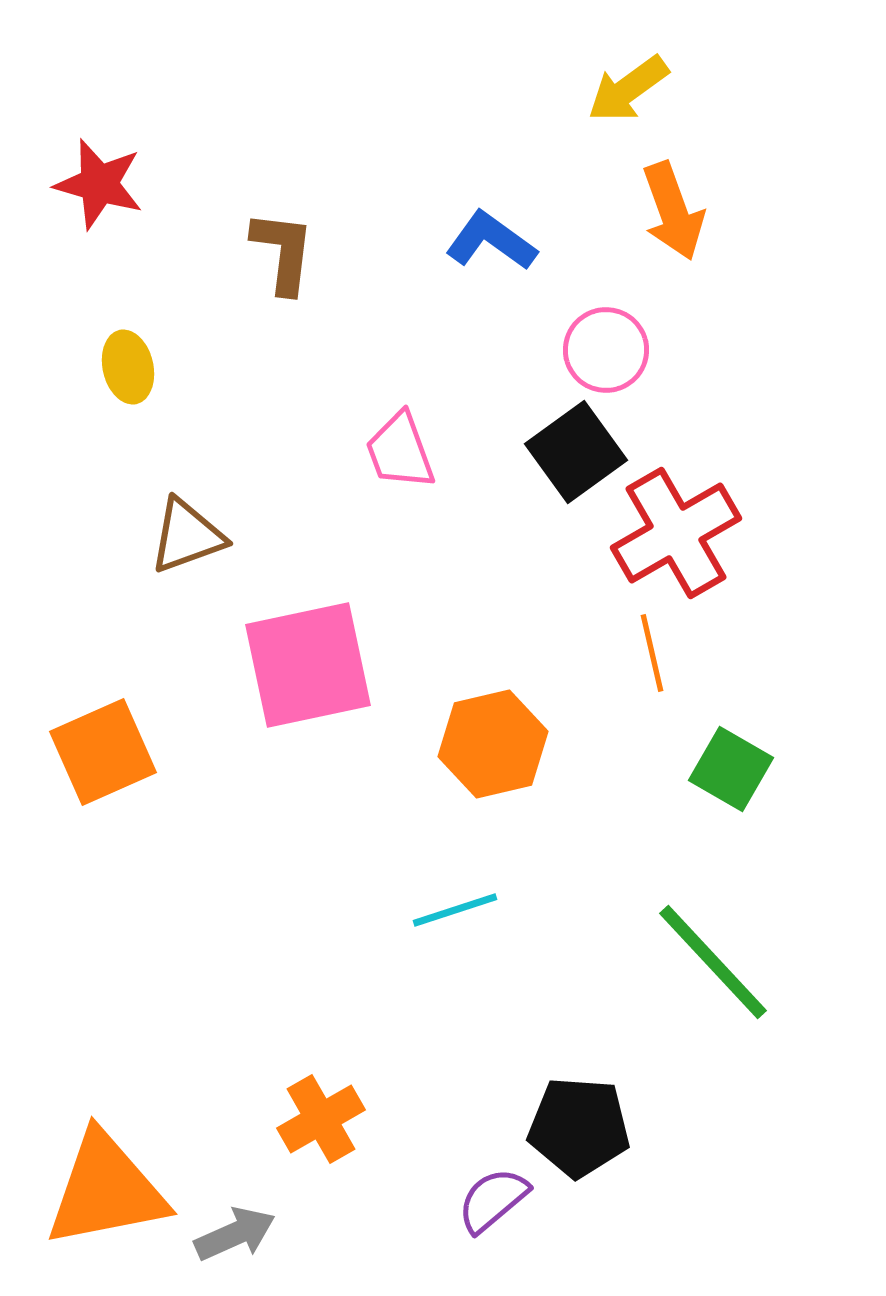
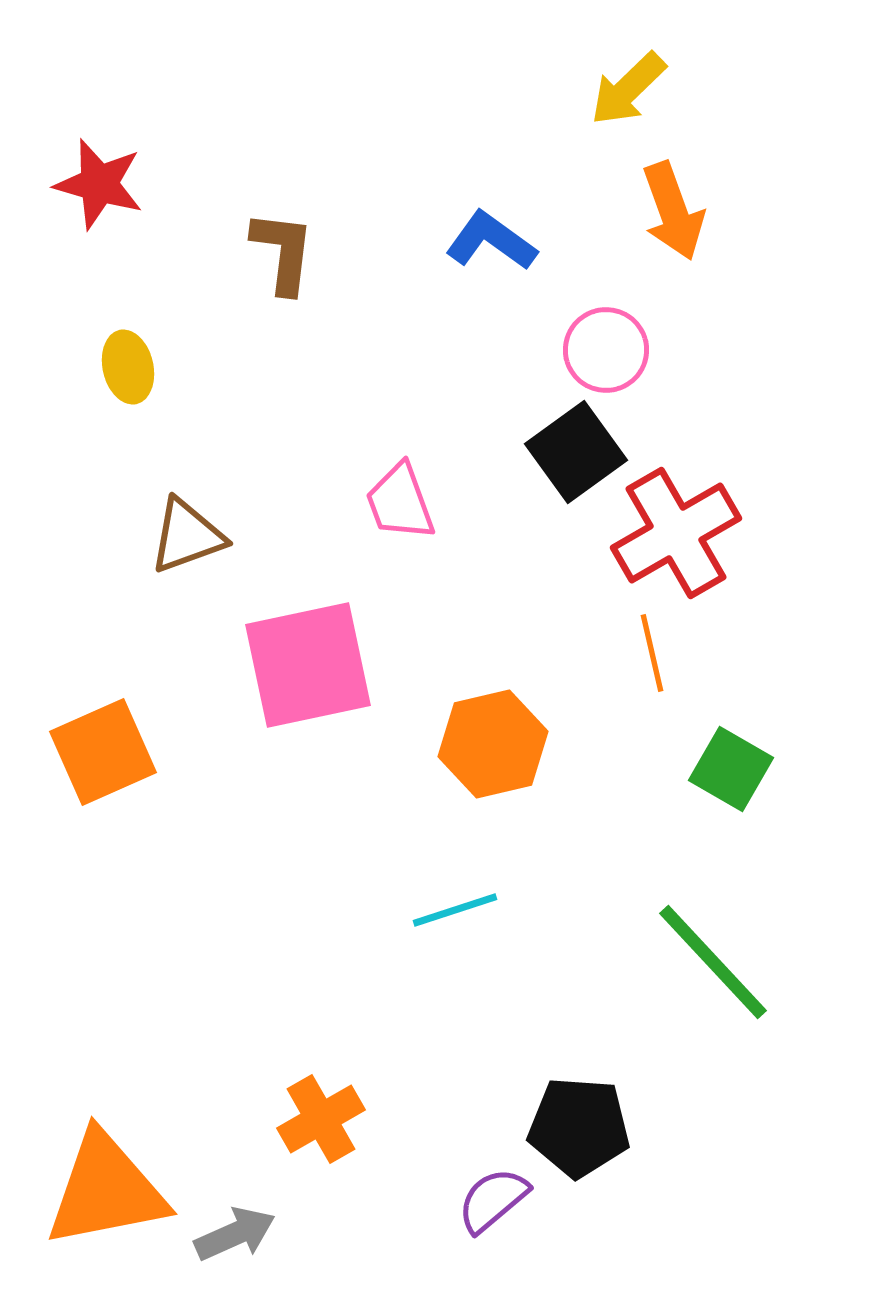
yellow arrow: rotated 8 degrees counterclockwise
pink trapezoid: moved 51 px down
